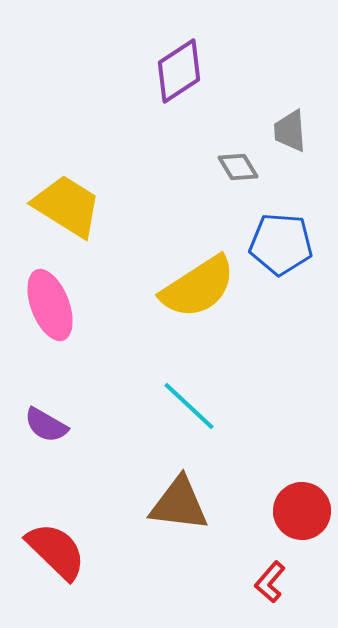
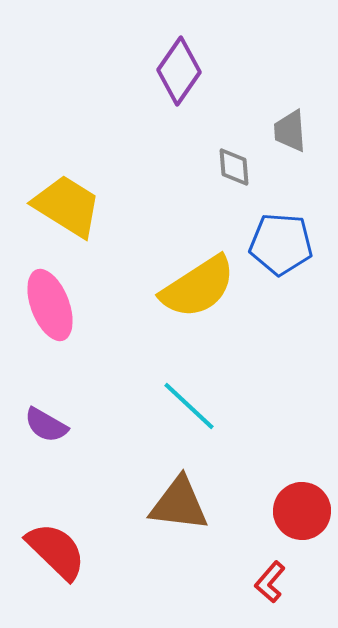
purple diamond: rotated 22 degrees counterclockwise
gray diamond: moved 4 px left; rotated 27 degrees clockwise
